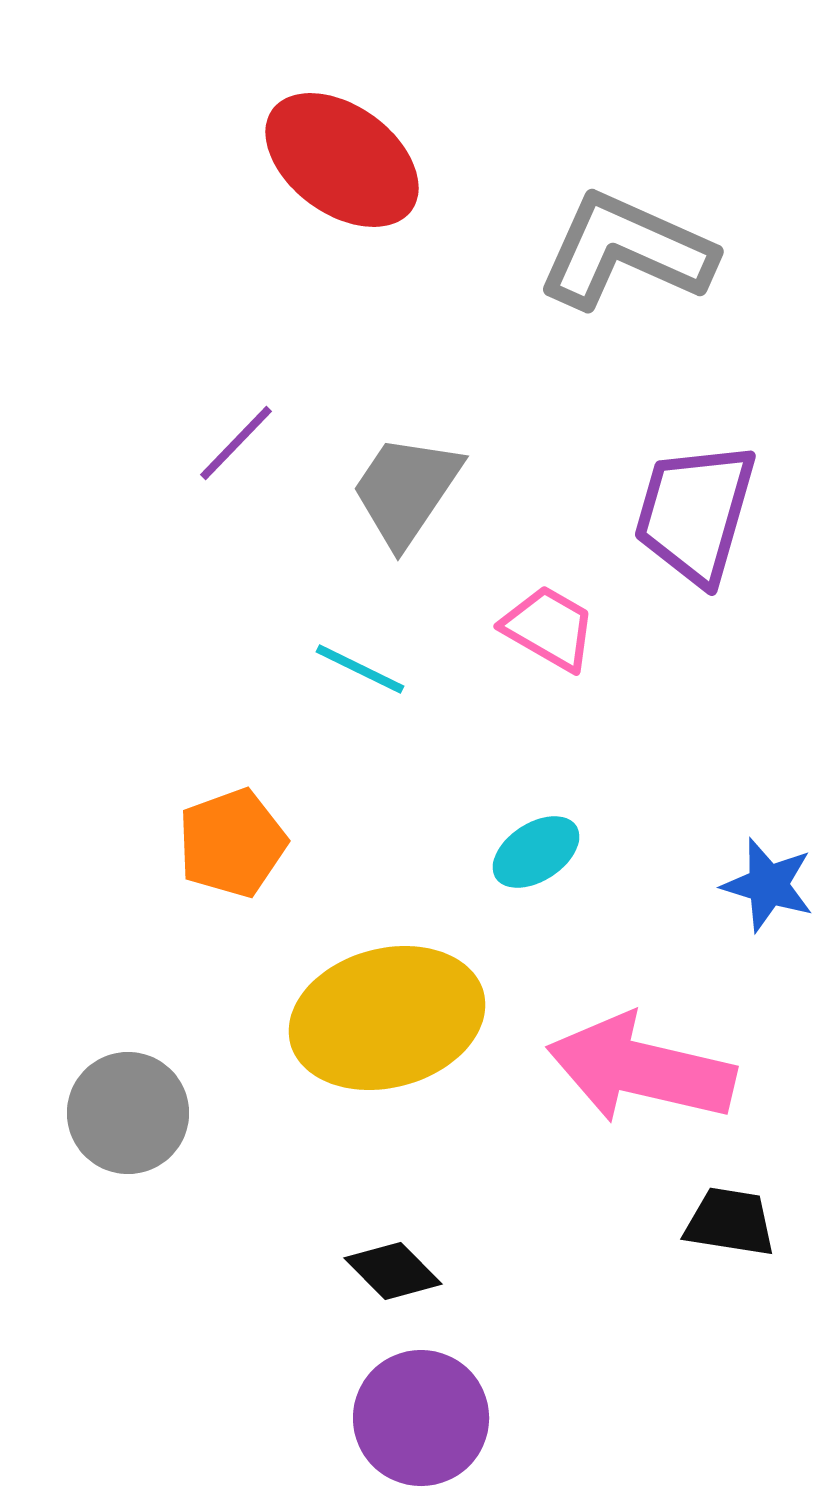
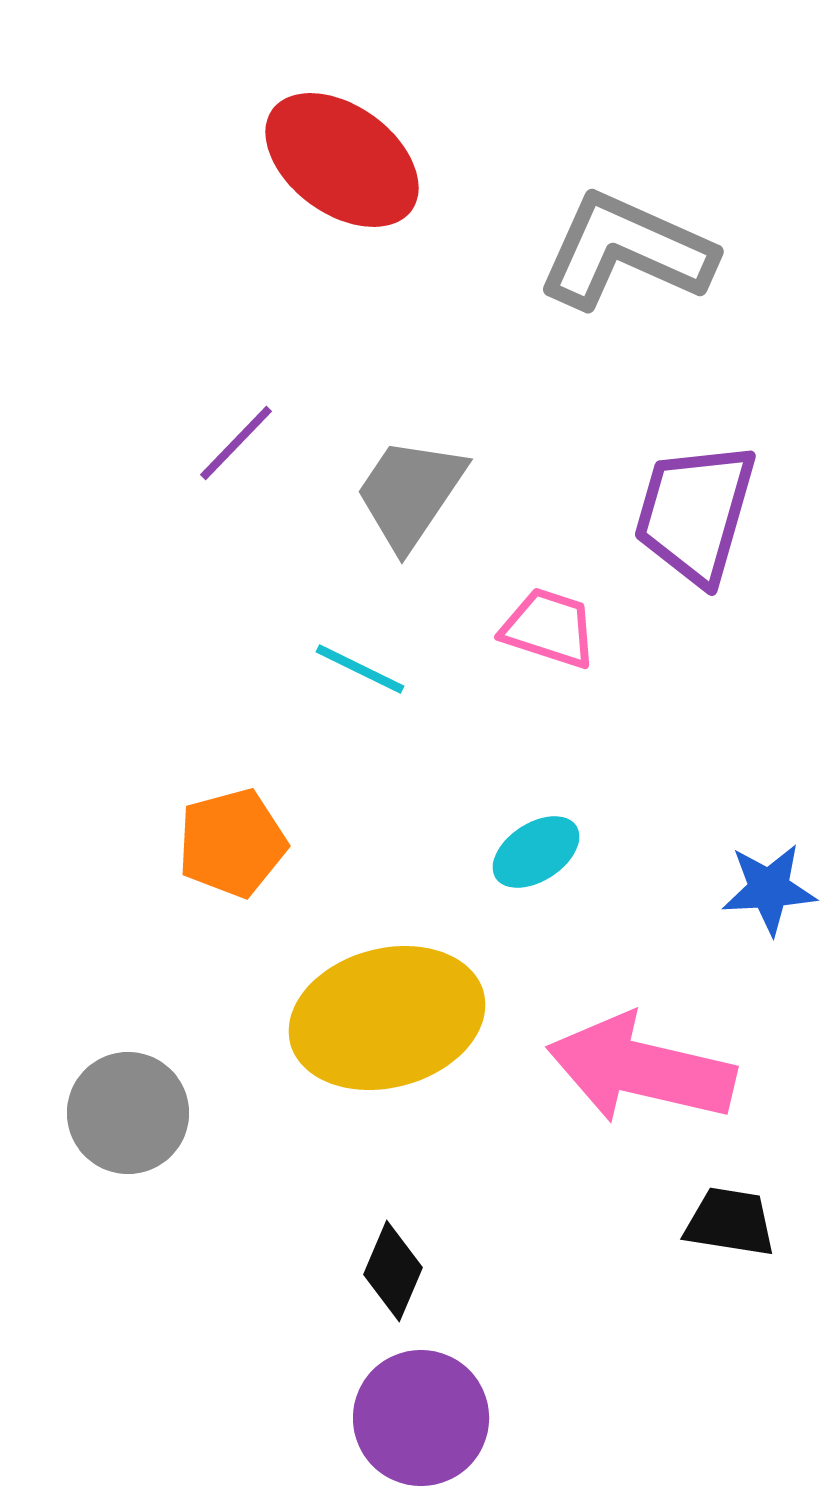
gray trapezoid: moved 4 px right, 3 px down
pink trapezoid: rotated 12 degrees counterclockwise
orange pentagon: rotated 5 degrees clockwise
blue star: moved 1 px right, 4 px down; rotated 20 degrees counterclockwise
black diamond: rotated 68 degrees clockwise
